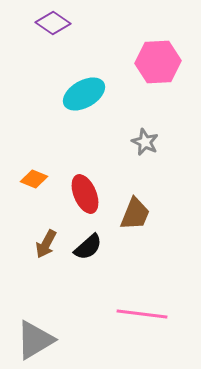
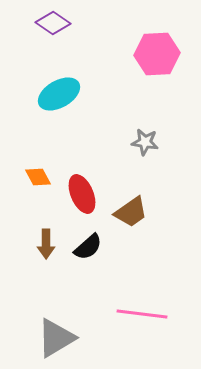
pink hexagon: moved 1 px left, 8 px up
cyan ellipse: moved 25 px left
gray star: rotated 16 degrees counterclockwise
orange diamond: moved 4 px right, 2 px up; rotated 40 degrees clockwise
red ellipse: moved 3 px left
brown trapezoid: moved 4 px left, 2 px up; rotated 33 degrees clockwise
brown arrow: rotated 28 degrees counterclockwise
gray triangle: moved 21 px right, 2 px up
